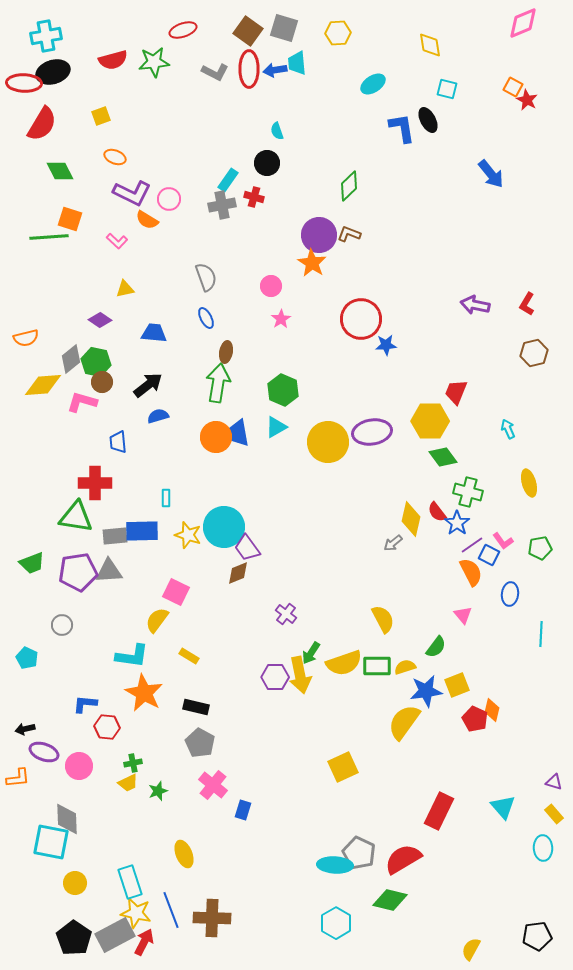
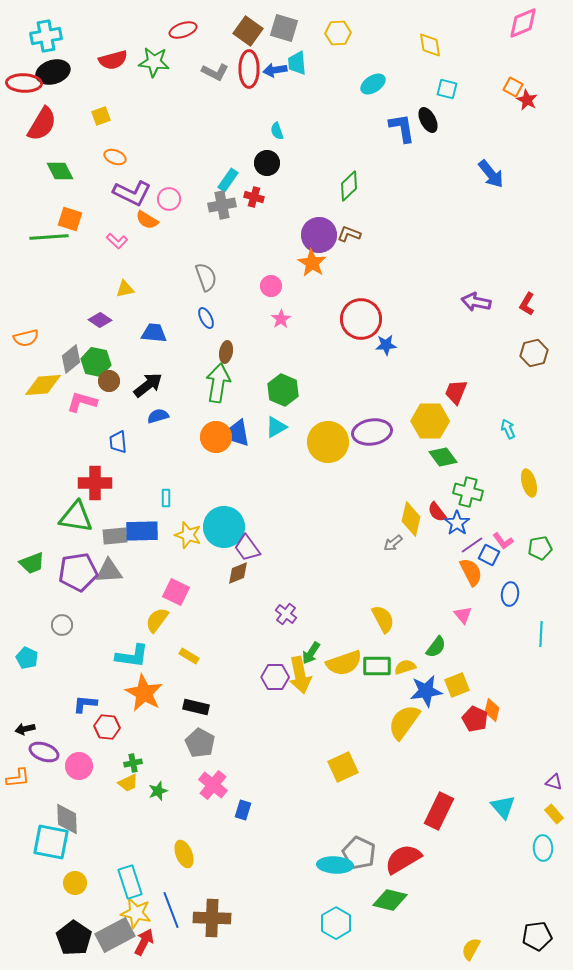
green star at (154, 62): rotated 12 degrees clockwise
purple arrow at (475, 305): moved 1 px right, 3 px up
brown circle at (102, 382): moved 7 px right, 1 px up
